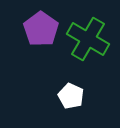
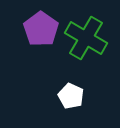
green cross: moved 2 px left, 1 px up
